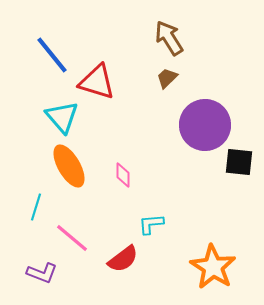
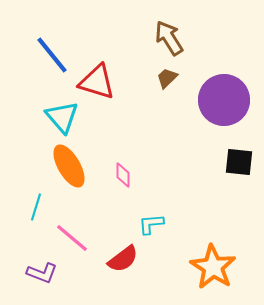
purple circle: moved 19 px right, 25 px up
